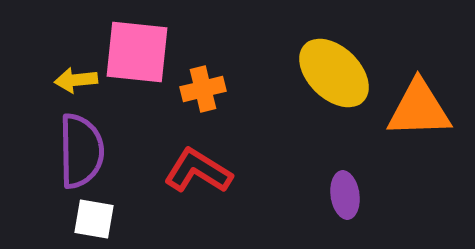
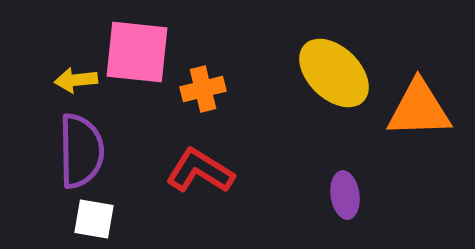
red L-shape: moved 2 px right
